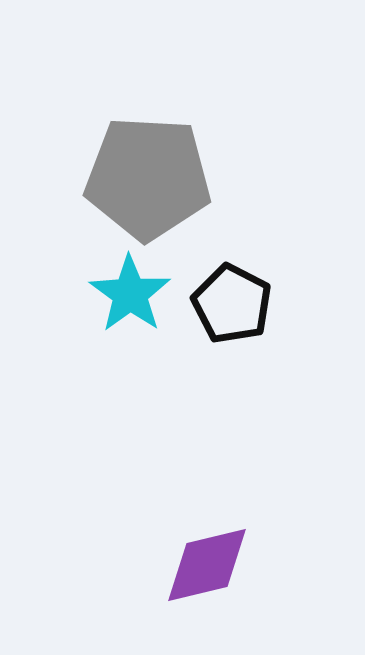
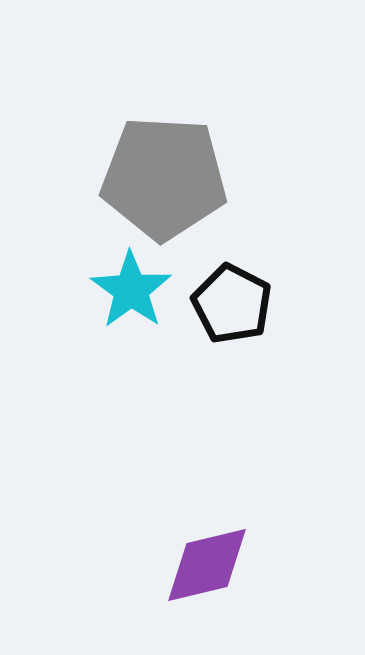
gray pentagon: moved 16 px right
cyan star: moved 1 px right, 4 px up
